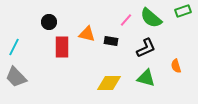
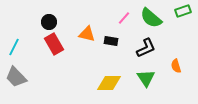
pink line: moved 2 px left, 2 px up
red rectangle: moved 8 px left, 3 px up; rotated 30 degrees counterclockwise
green triangle: rotated 42 degrees clockwise
